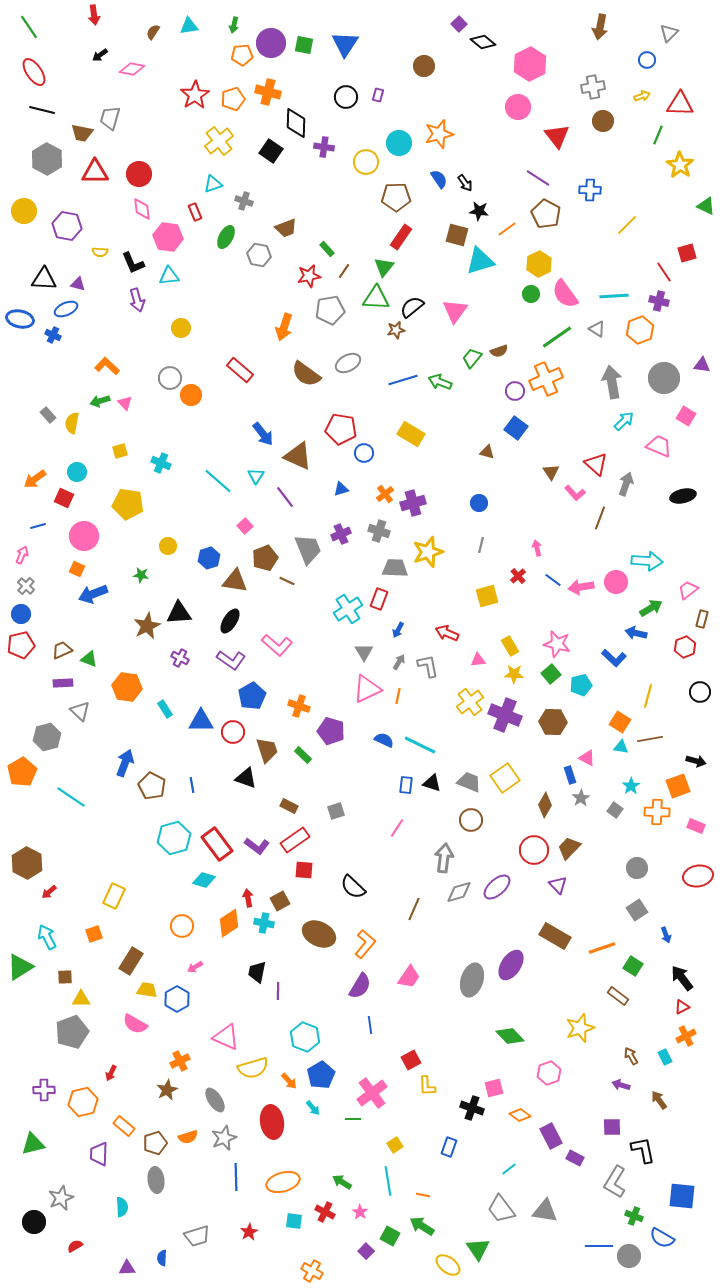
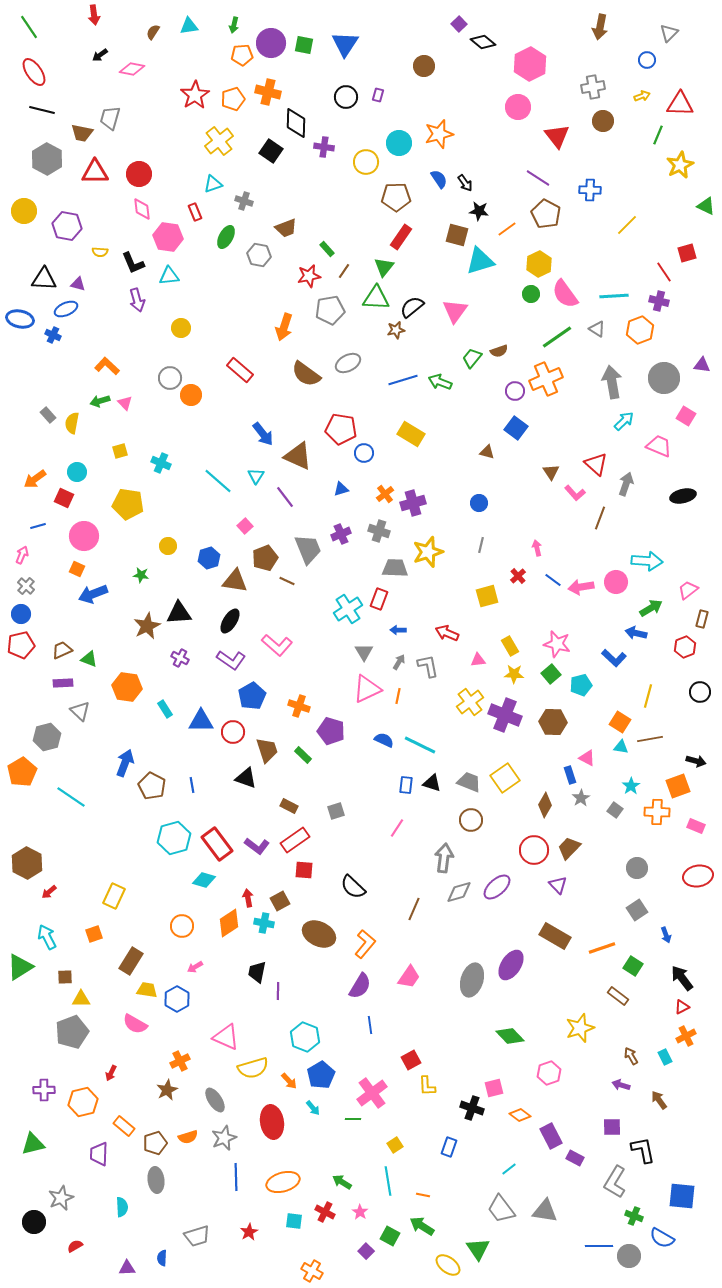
yellow star at (680, 165): rotated 12 degrees clockwise
blue arrow at (398, 630): rotated 63 degrees clockwise
